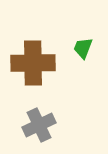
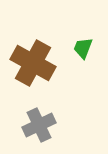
brown cross: rotated 30 degrees clockwise
